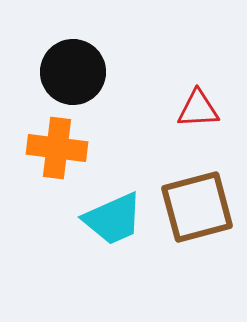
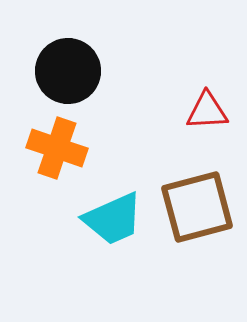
black circle: moved 5 px left, 1 px up
red triangle: moved 9 px right, 2 px down
orange cross: rotated 12 degrees clockwise
